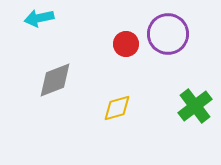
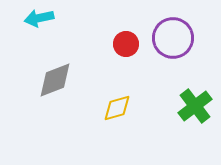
purple circle: moved 5 px right, 4 px down
